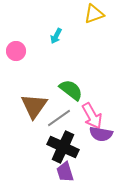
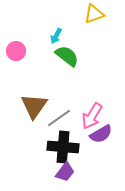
green semicircle: moved 4 px left, 34 px up
pink arrow: rotated 60 degrees clockwise
purple semicircle: rotated 40 degrees counterclockwise
black cross: rotated 20 degrees counterclockwise
purple trapezoid: rotated 125 degrees counterclockwise
